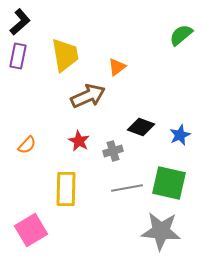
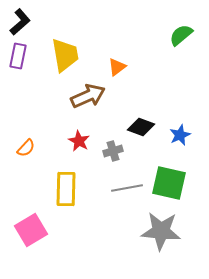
orange semicircle: moved 1 px left, 3 px down
